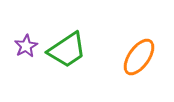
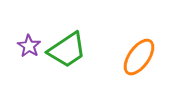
purple star: moved 3 px right; rotated 10 degrees counterclockwise
